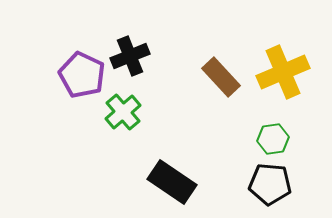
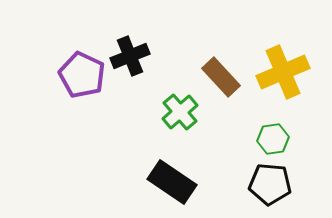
green cross: moved 57 px right
